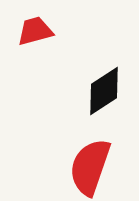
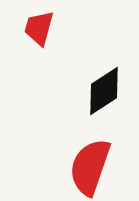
red trapezoid: moved 4 px right, 3 px up; rotated 60 degrees counterclockwise
